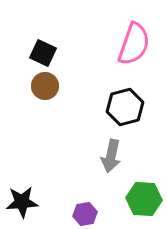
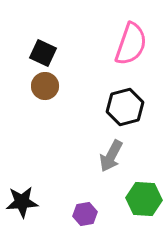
pink semicircle: moved 3 px left
gray arrow: rotated 16 degrees clockwise
